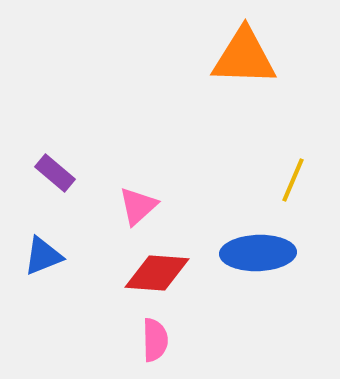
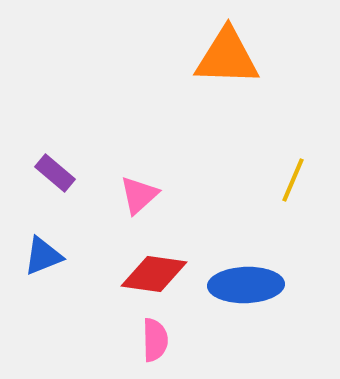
orange triangle: moved 17 px left
pink triangle: moved 1 px right, 11 px up
blue ellipse: moved 12 px left, 32 px down
red diamond: moved 3 px left, 1 px down; rotated 4 degrees clockwise
